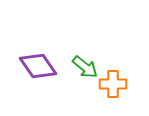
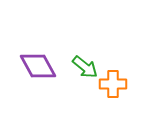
purple diamond: rotated 6 degrees clockwise
